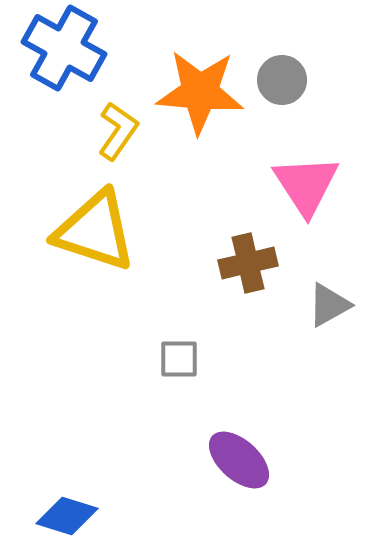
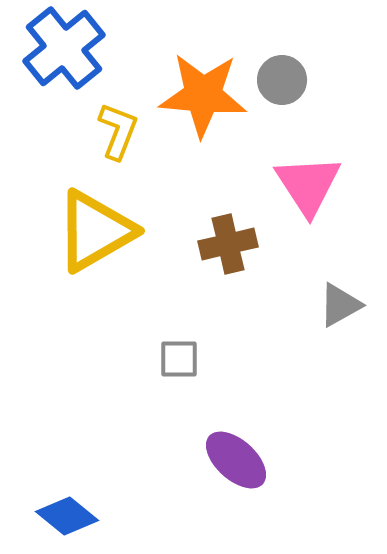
blue cross: rotated 22 degrees clockwise
orange star: moved 3 px right, 3 px down
yellow L-shape: rotated 14 degrees counterclockwise
pink triangle: moved 2 px right
yellow triangle: rotated 48 degrees counterclockwise
brown cross: moved 20 px left, 19 px up
gray triangle: moved 11 px right
purple ellipse: moved 3 px left
blue diamond: rotated 22 degrees clockwise
